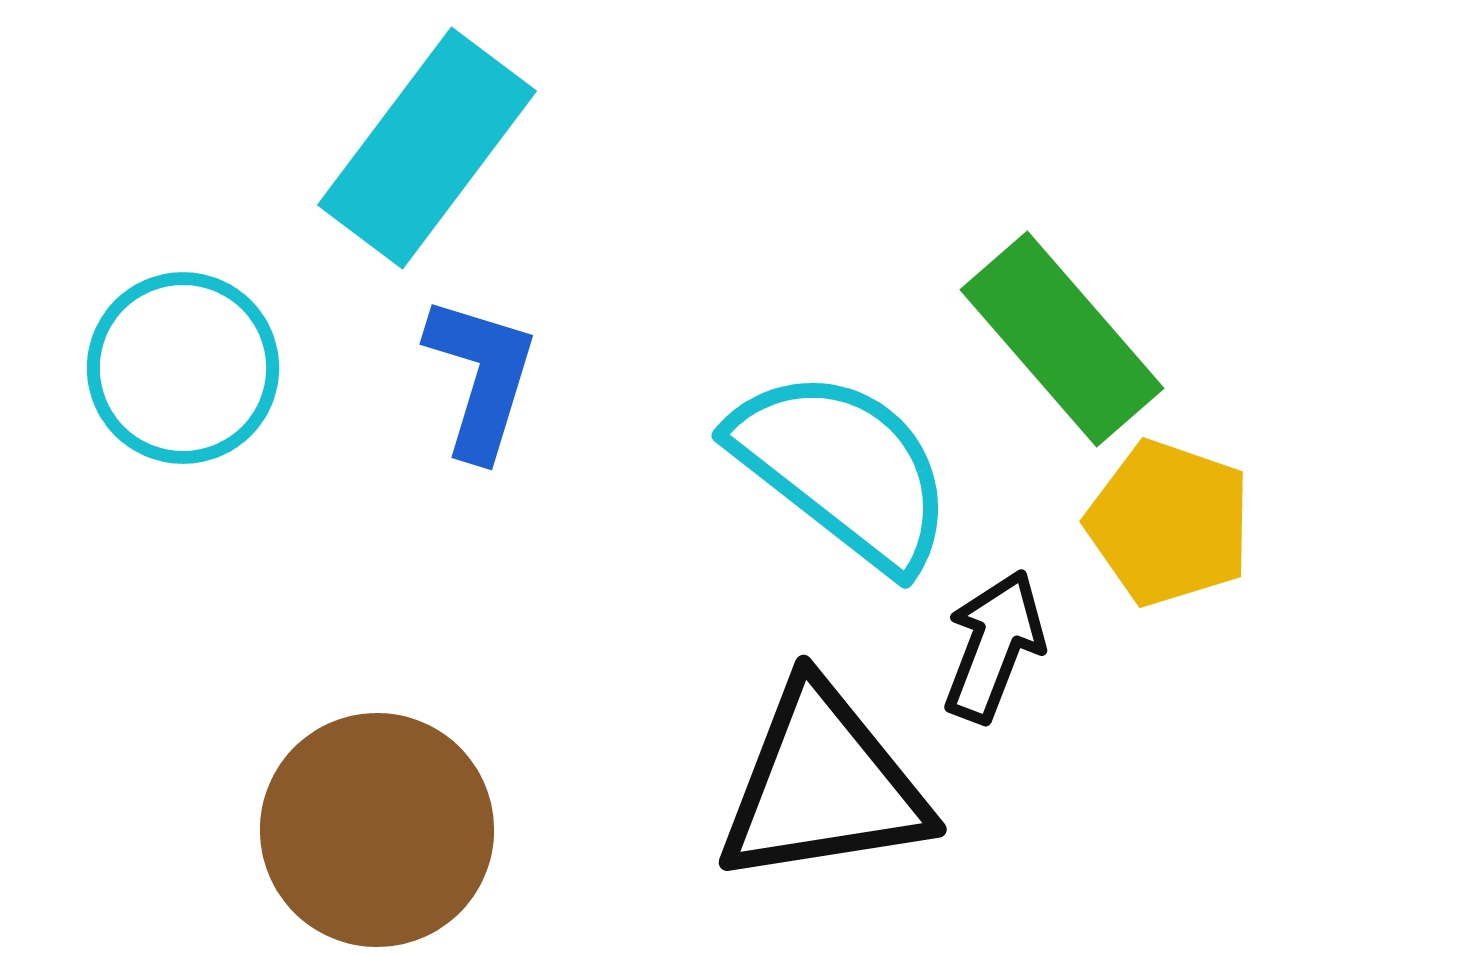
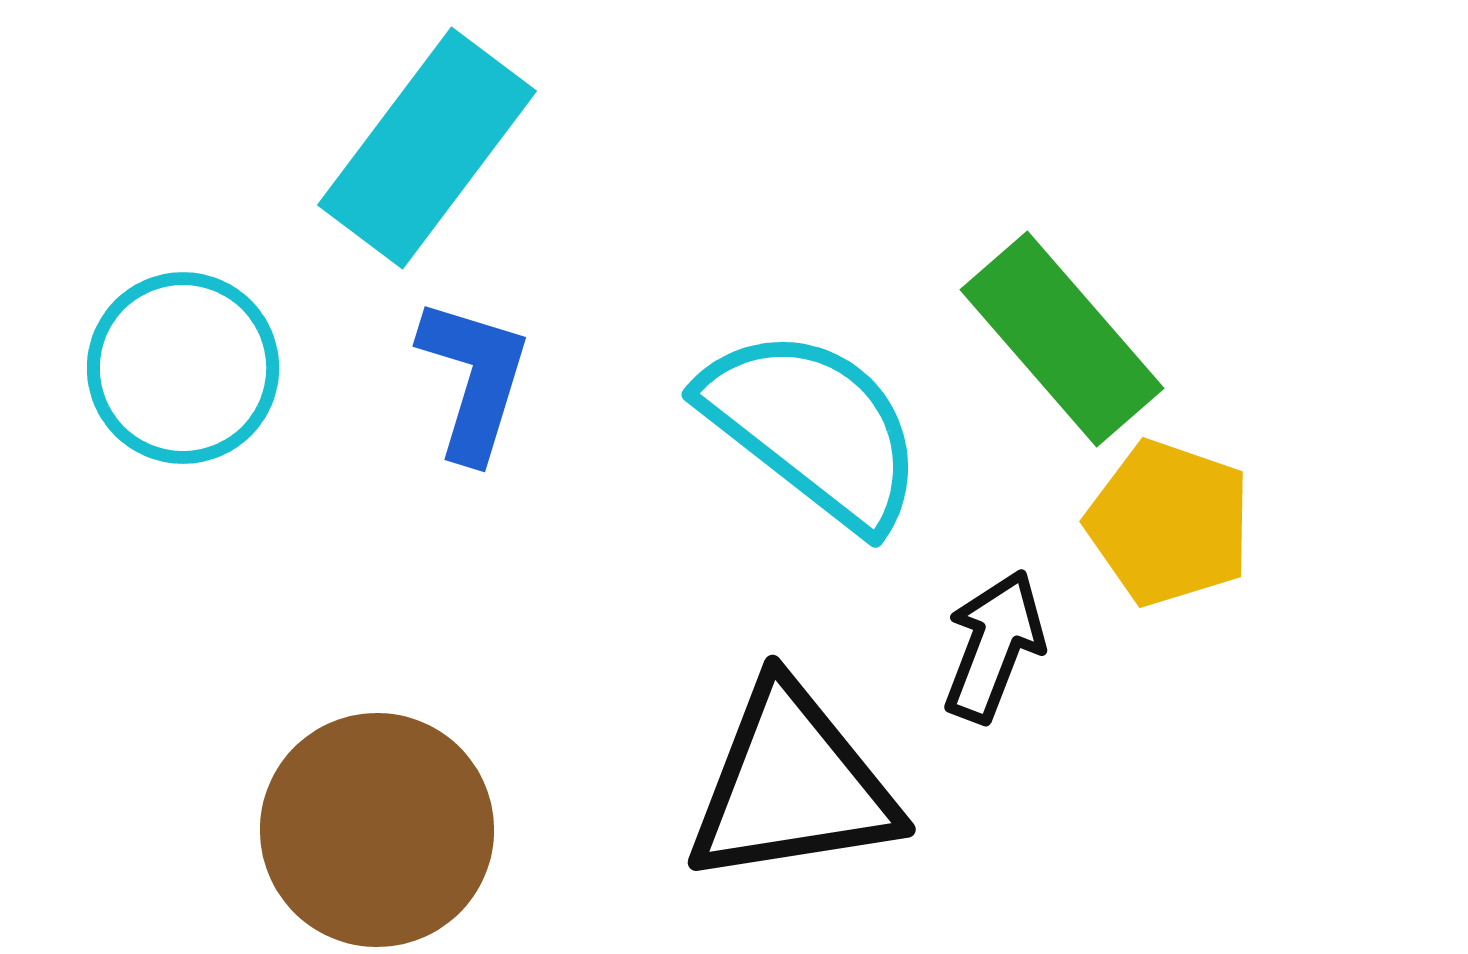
blue L-shape: moved 7 px left, 2 px down
cyan semicircle: moved 30 px left, 41 px up
black triangle: moved 31 px left
